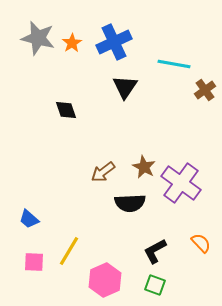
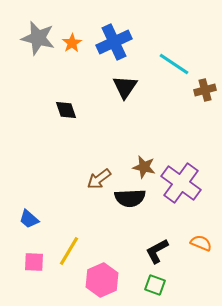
cyan line: rotated 24 degrees clockwise
brown cross: rotated 20 degrees clockwise
brown star: rotated 15 degrees counterclockwise
brown arrow: moved 4 px left, 7 px down
black semicircle: moved 5 px up
orange semicircle: rotated 25 degrees counterclockwise
black L-shape: moved 2 px right
pink hexagon: moved 3 px left
